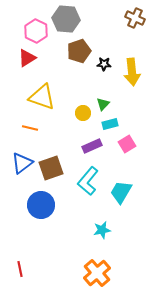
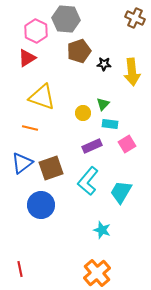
cyan rectangle: rotated 21 degrees clockwise
cyan star: rotated 30 degrees clockwise
